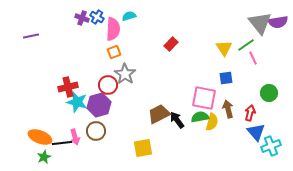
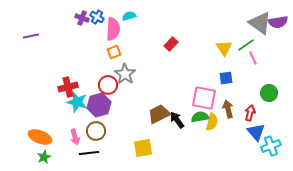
gray triangle: rotated 15 degrees counterclockwise
black line: moved 27 px right, 10 px down
